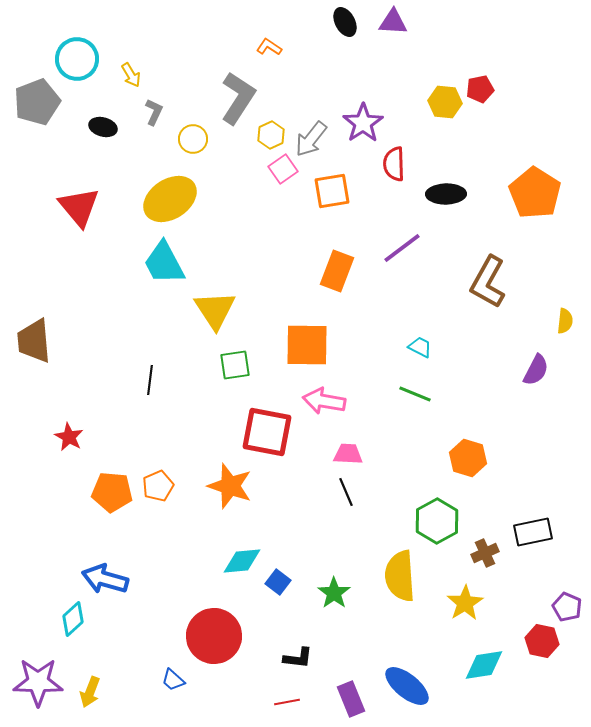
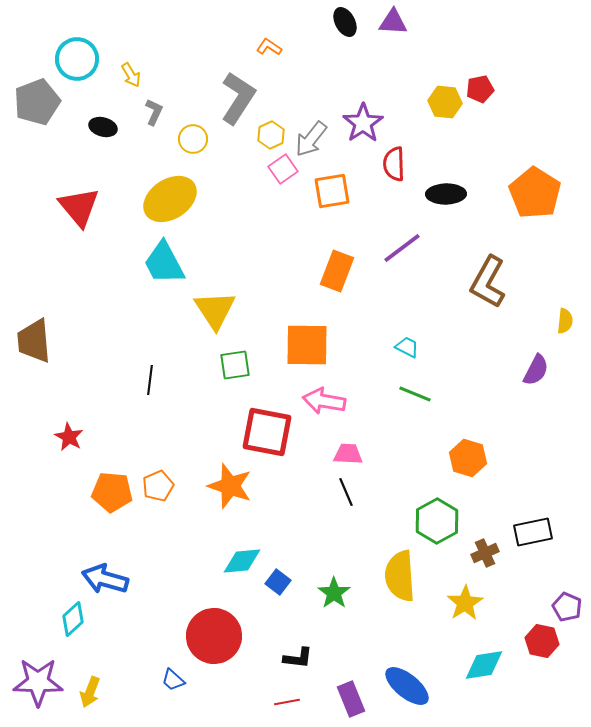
cyan trapezoid at (420, 347): moved 13 px left
